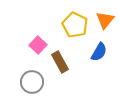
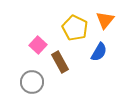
yellow pentagon: moved 3 px down
